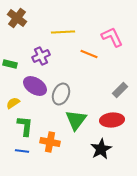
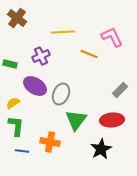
green L-shape: moved 9 px left
